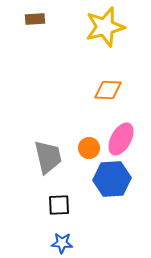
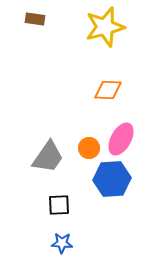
brown rectangle: rotated 12 degrees clockwise
gray trapezoid: rotated 48 degrees clockwise
